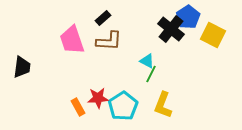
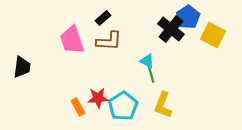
green line: rotated 42 degrees counterclockwise
